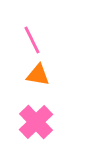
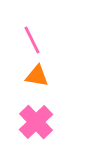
orange triangle: moved 1 px left, 1 px down
